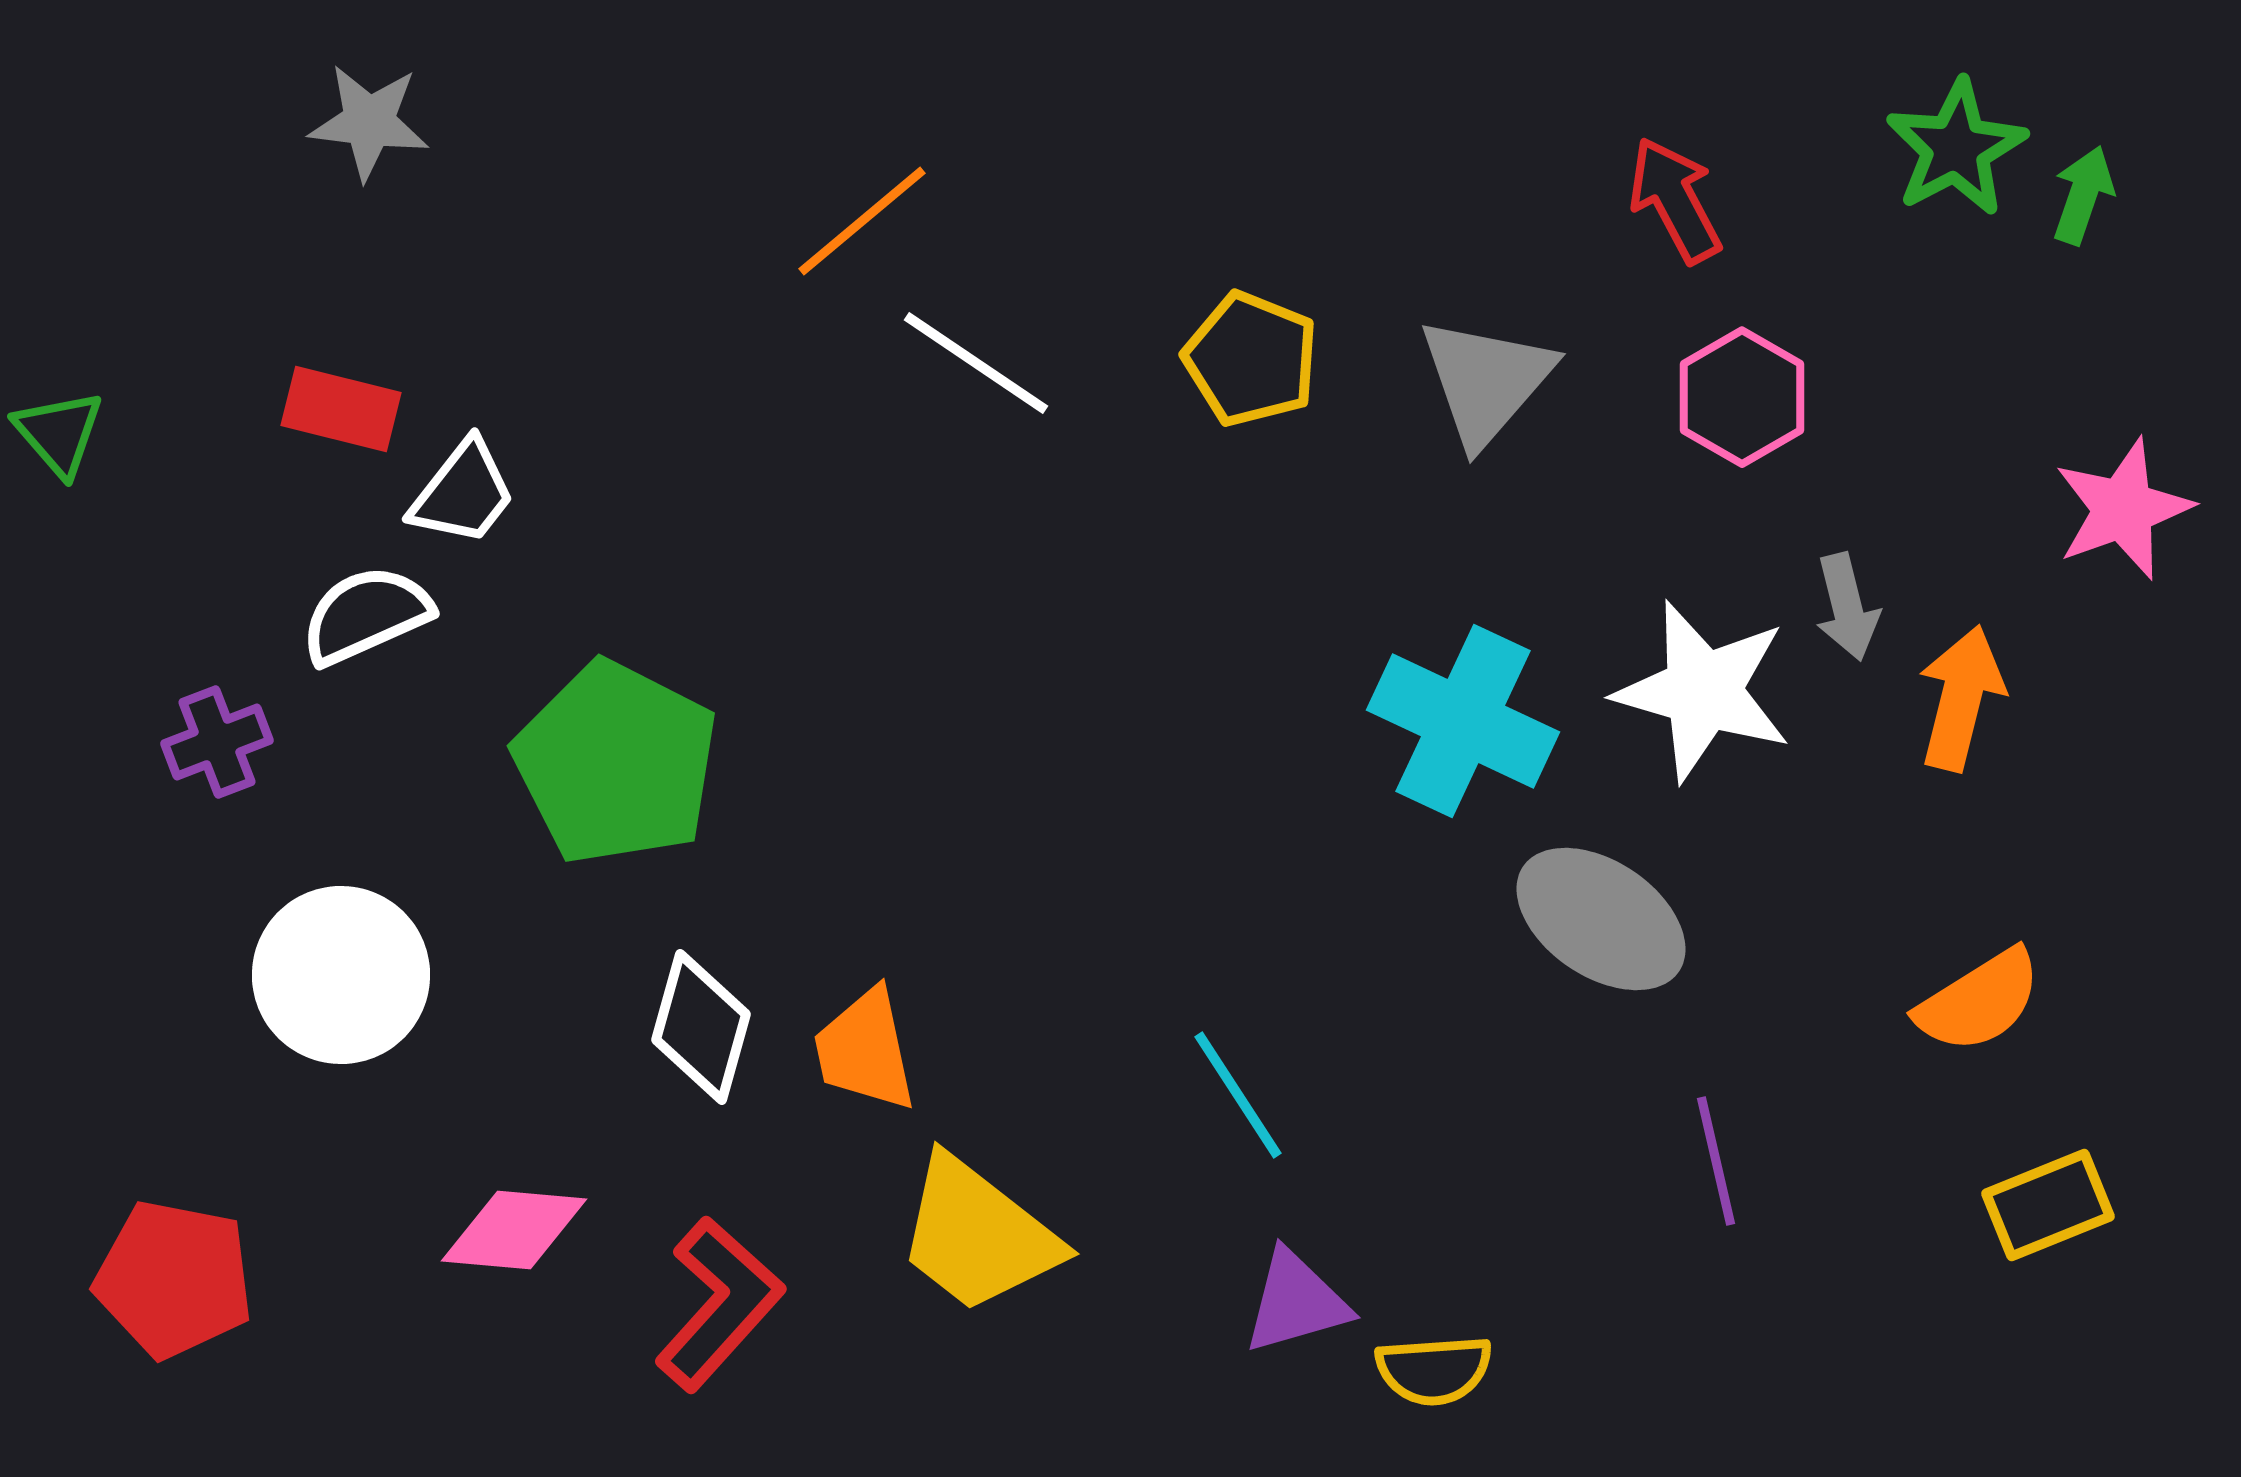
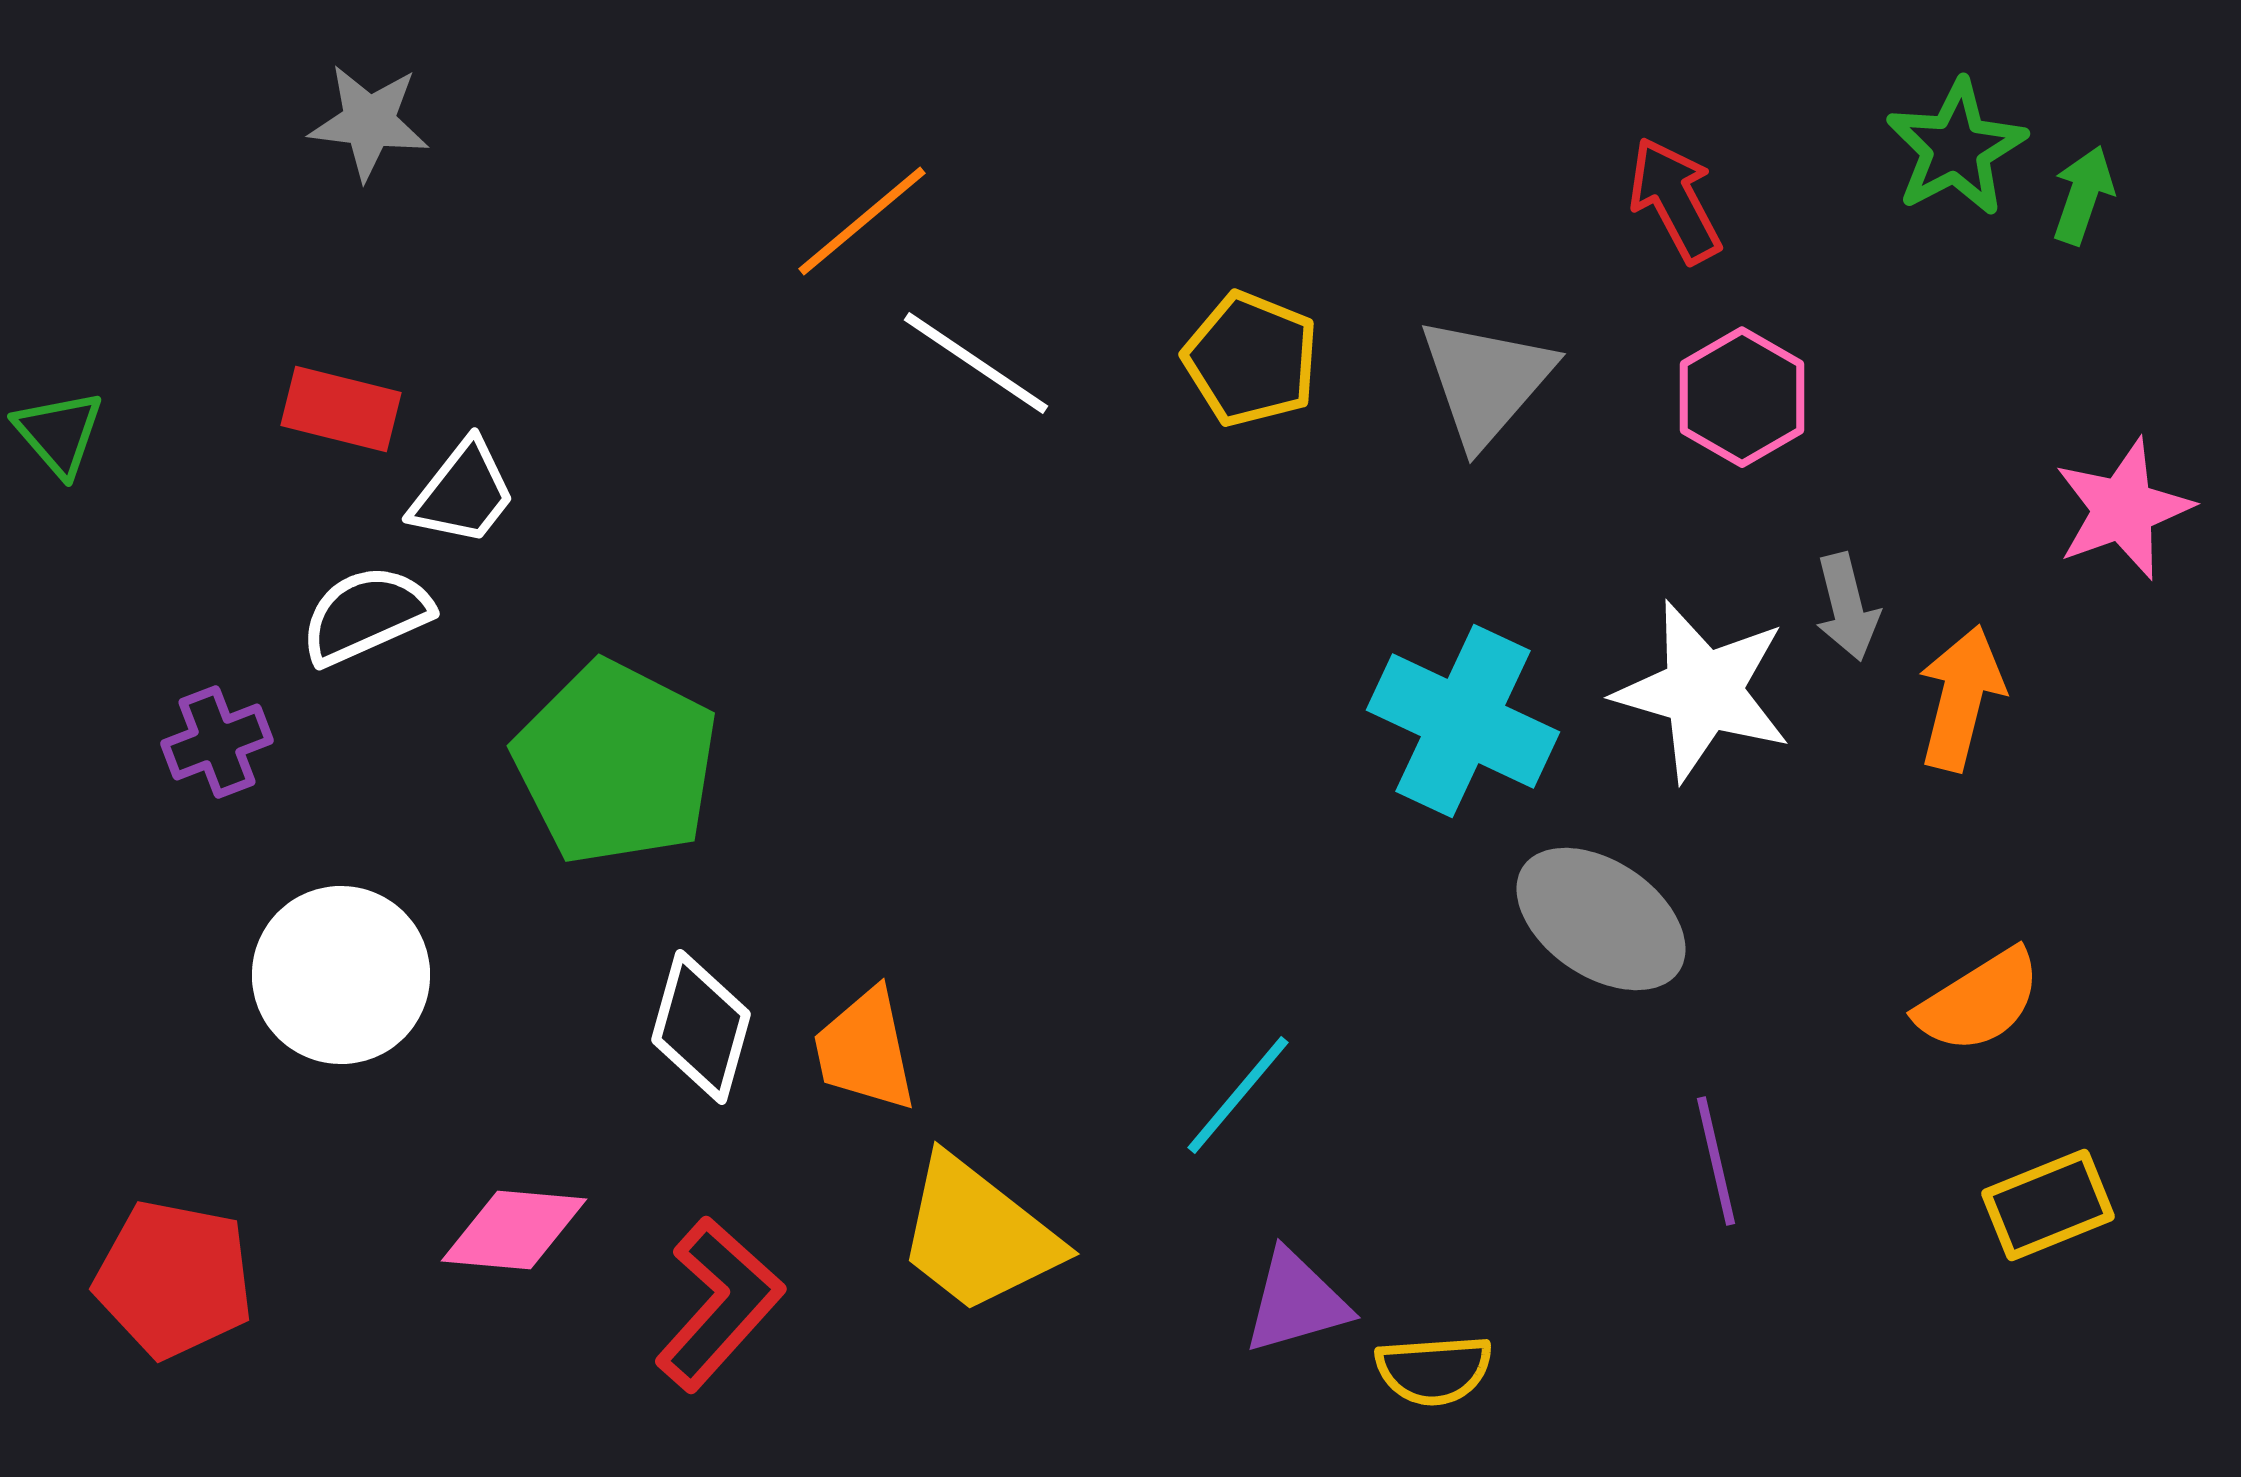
cyan line: rotated 73 degrees clockwise
